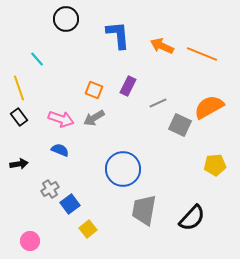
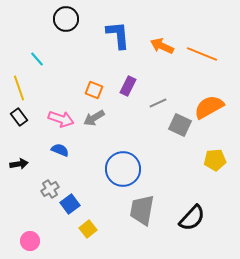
yellow pentagon: moved 5 px up
gray trapezoid: moved 2 px left
